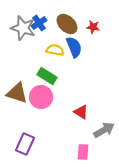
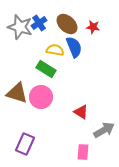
gray star: moved 3 px left, 1 px up
green rectangle: moved 1 px left, 7 px up
